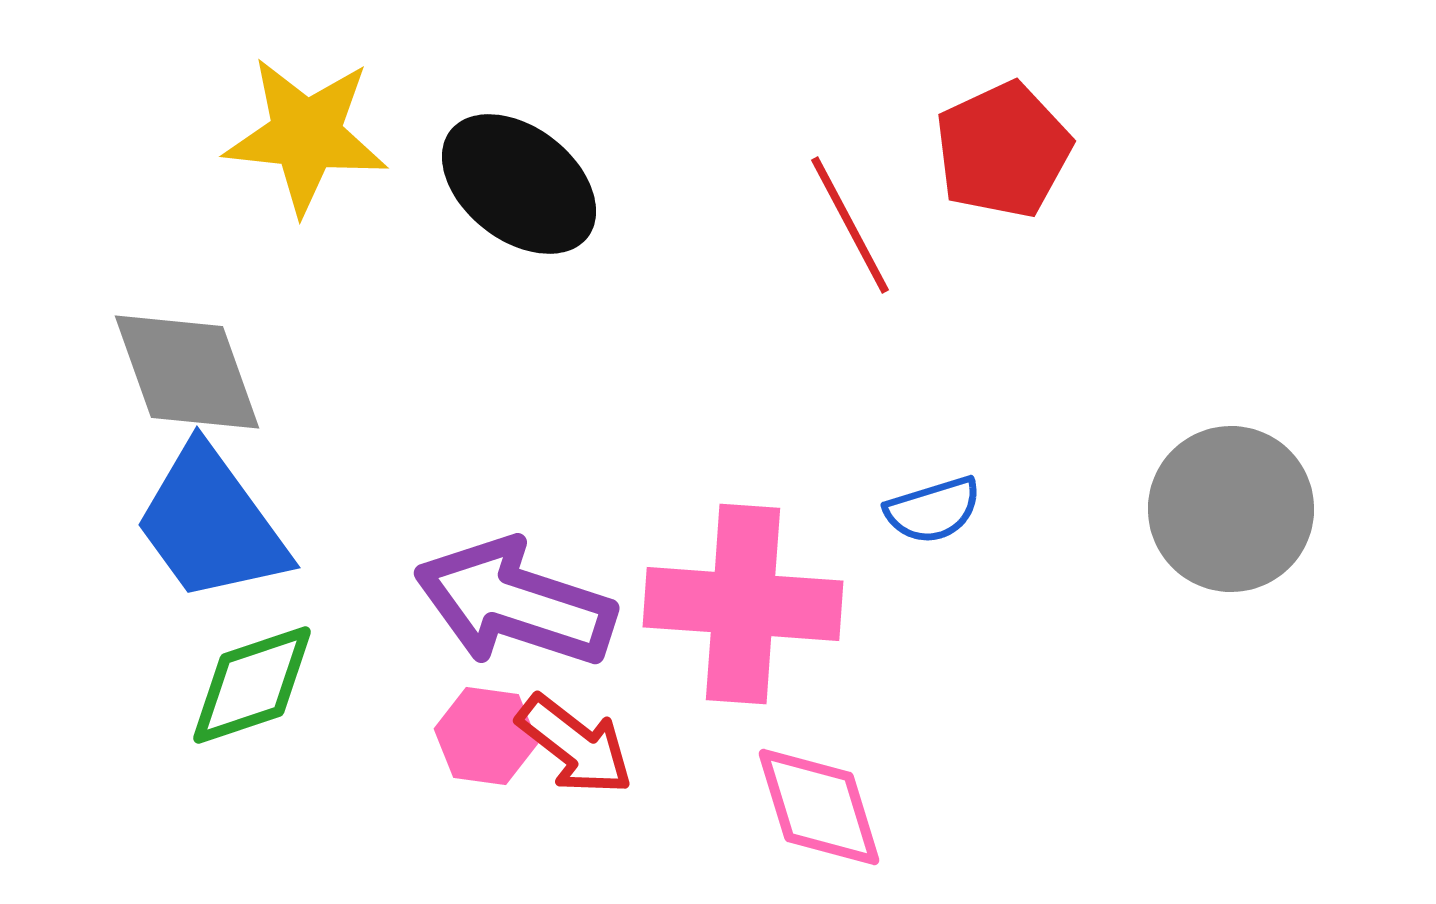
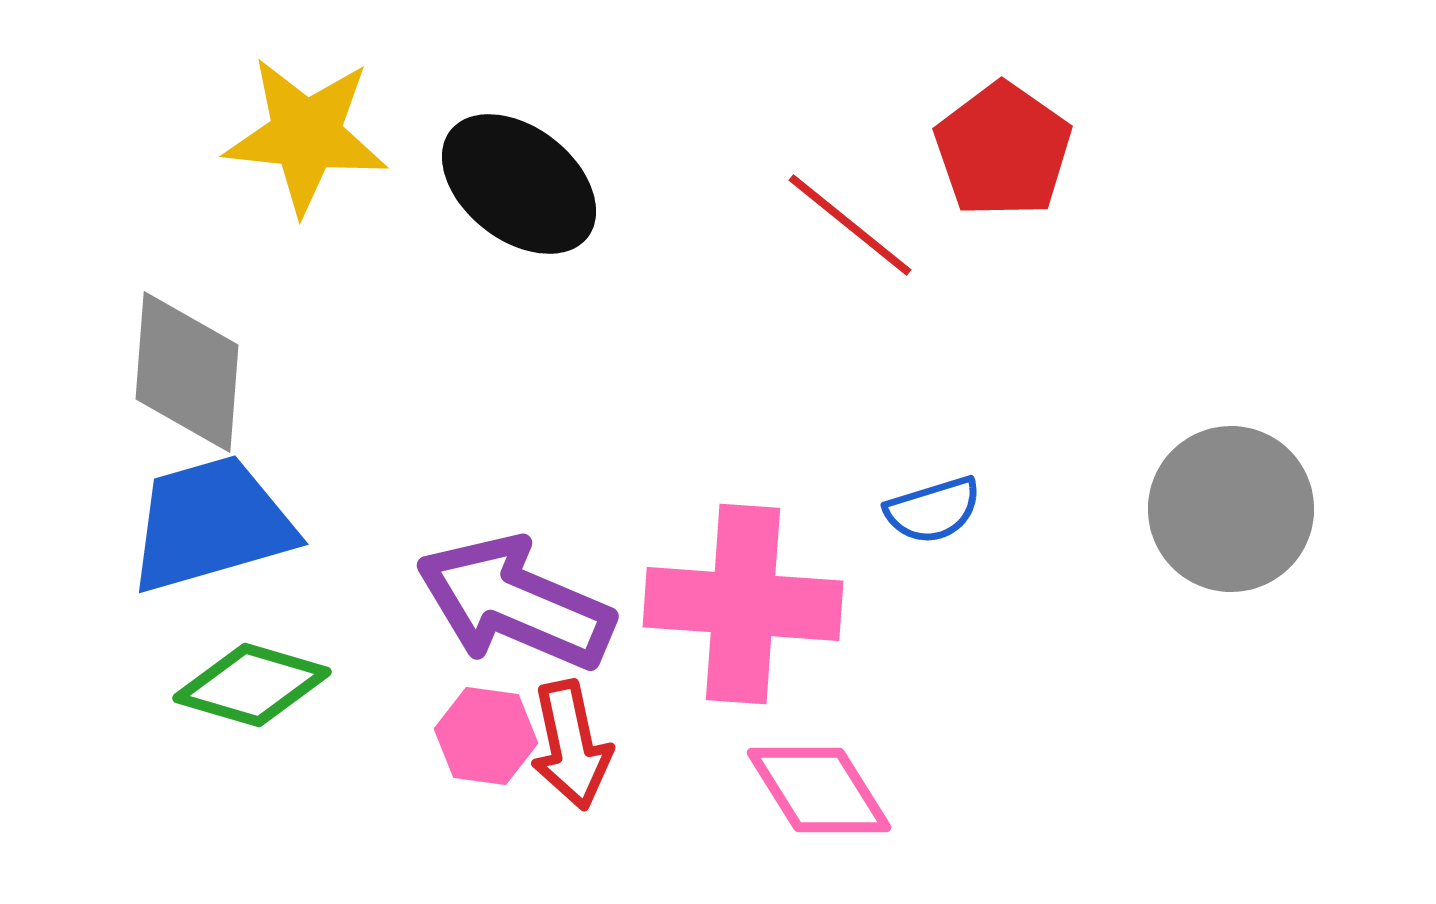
red pentagon: rotated 12 degrees counterclockwise
red line: rotated 23 degrees counterclockwise
gray diamond: rotated 24 degrees clockwise
blue trapezoid: rotated 110 degrees clockwise
purple arrow: rotated 5 degrees clockwise
green diamond: rotated 35 degrees clockwise
red arrow: moved 4 px left; rotated 40 degrees clockwise
pink diamond: moved 17 px up; rotated 15 degrees counterclockwise
